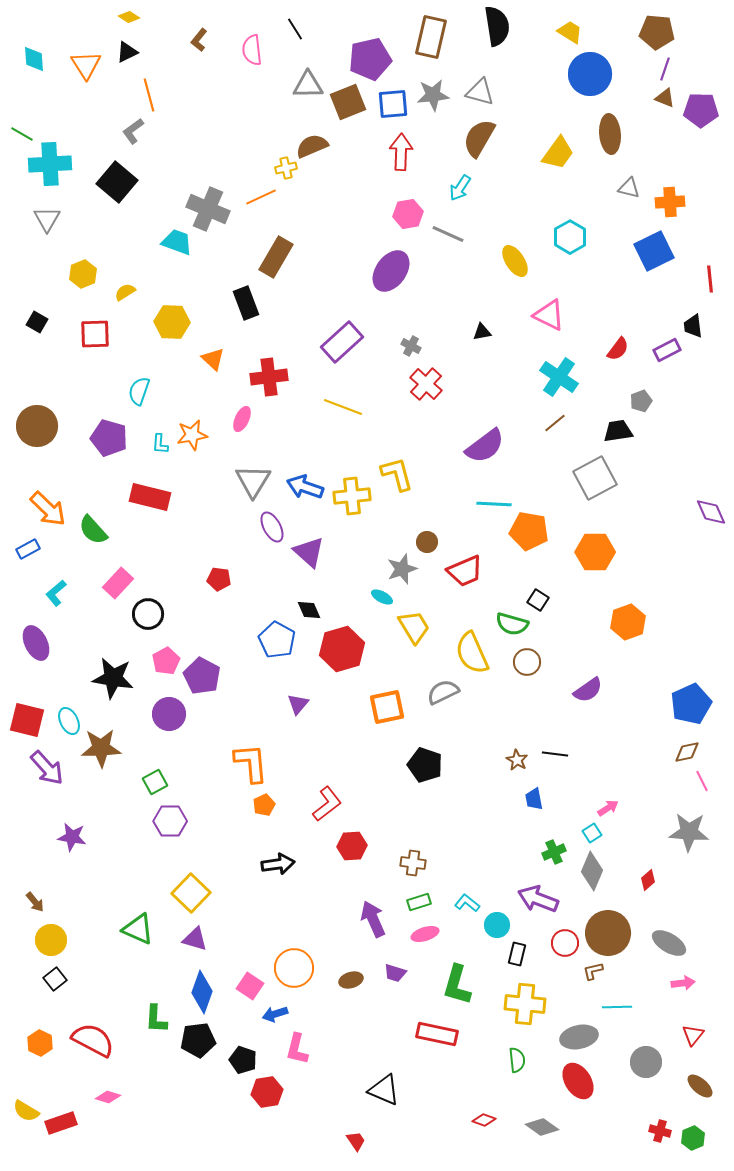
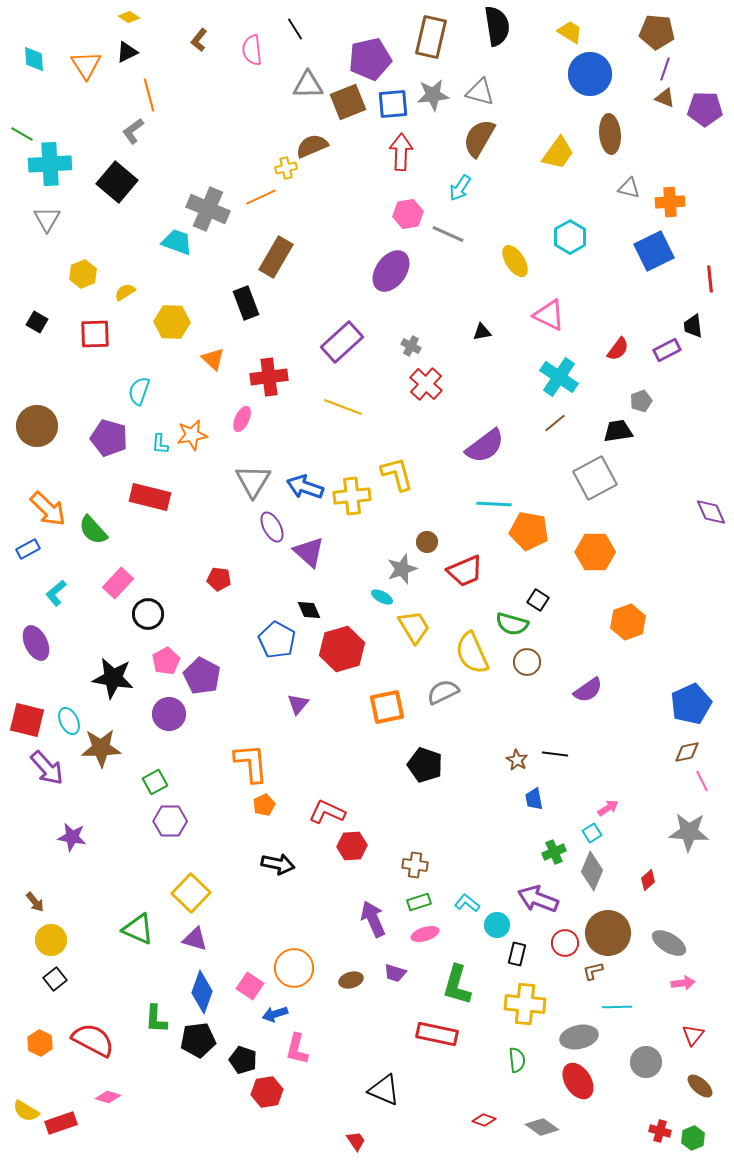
purple pentagon at (701, 110): moved 4 px right, 1 px up
red L-shape at (327, 804): moved 8 px down; rotated 117 degrees counterclockwise
brown cross at (413, 863): moved 2 px right, 2 px down
black arrow at (278, 864): rotated 20 degrees clockwise
